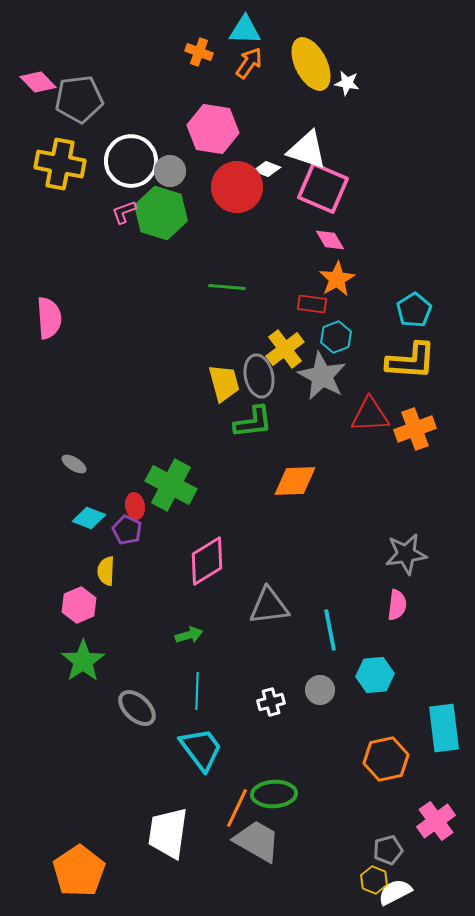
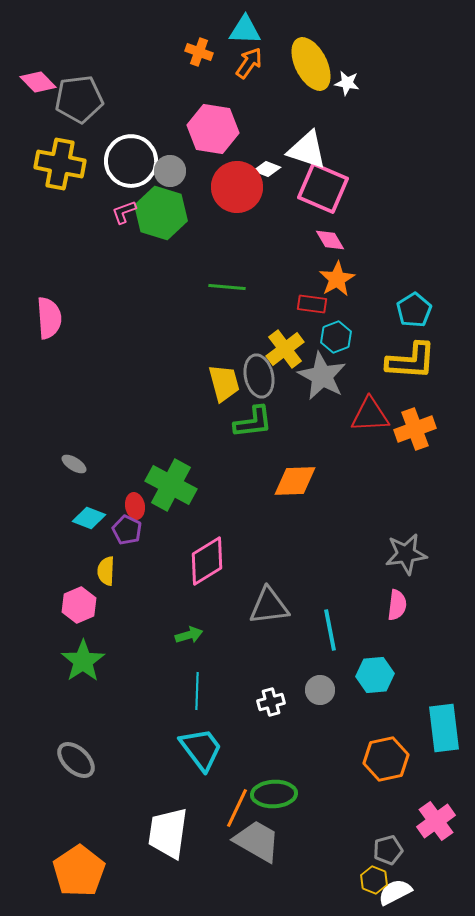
gray ellipse at (137, 708): moved 61 px left, 52 px down
